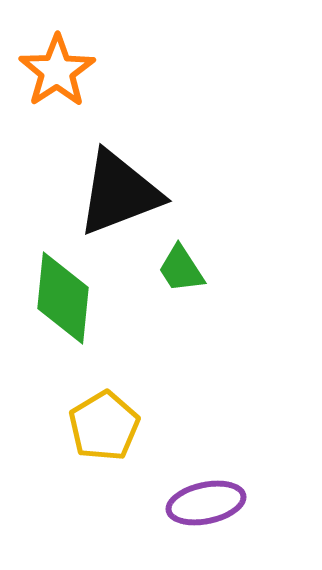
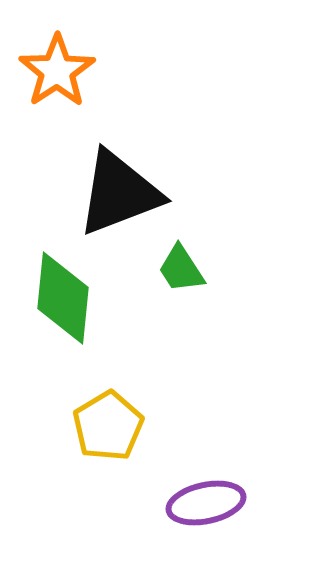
yellow pentagon: moved 4 px right
